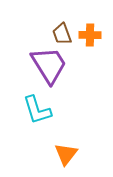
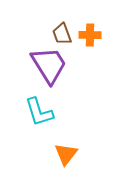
cyan L-shape: moved 2 px right, 2 px down
